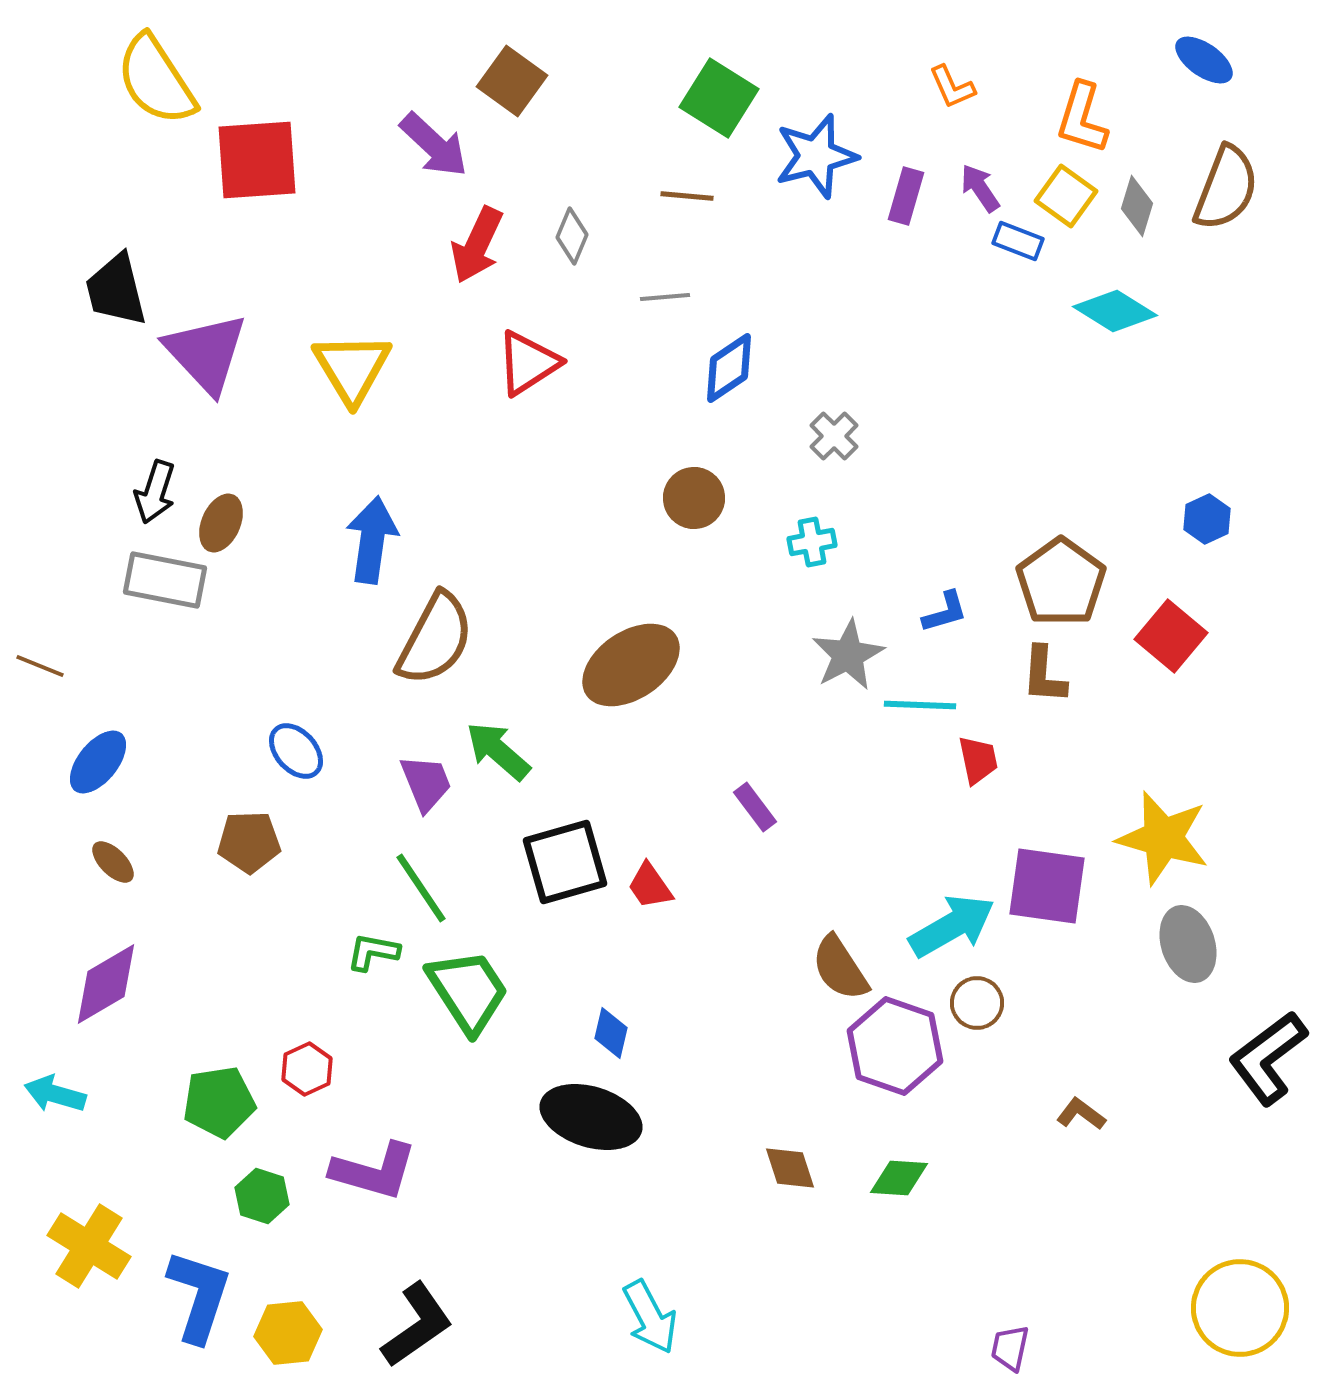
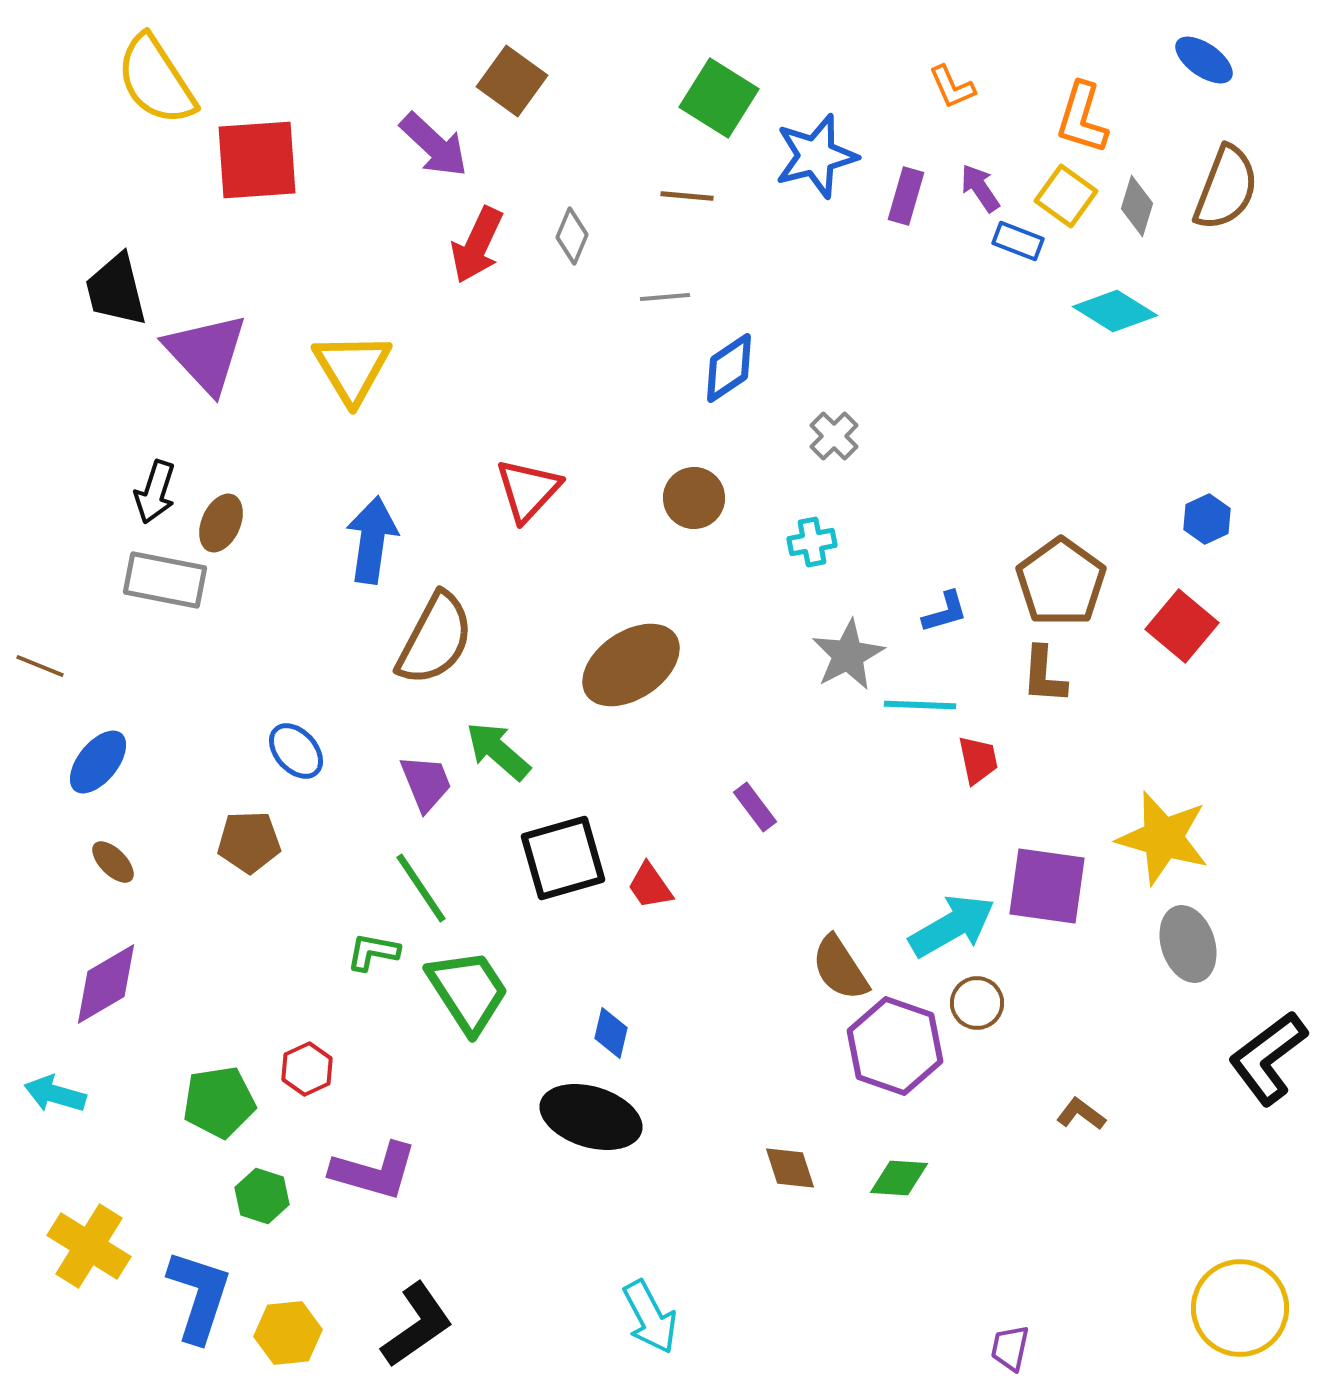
red triangle at (528, 363): moved 127 px down; rotated 14 degrees counterclockwise
red square at (1171, 636): moved 11 px right, 10 px up
black square at (565, 862): moved 2 px left, 4 px up
